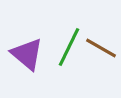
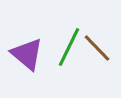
brown line: moved 4 px left; rotated 16 degrees clockwise
